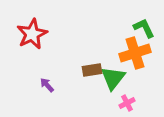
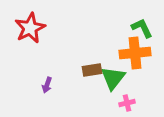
green L-shape: moved 2 px left
red star: moved 2 px left, 6 px up
orange cross: rotated 12 degrees clockwise
purple arrow: rotated 119 degrees counterclockwise
pink cross: rotated 14 degrees clockwise
